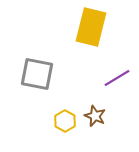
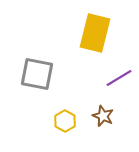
yellow rectangle: moved 4 px right, 6 px down
purple line: moved 2 px right
brown star: moved 8 px right
